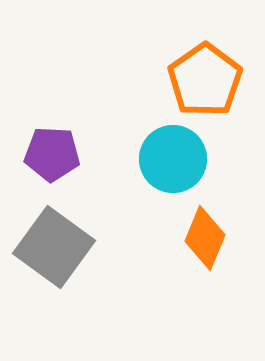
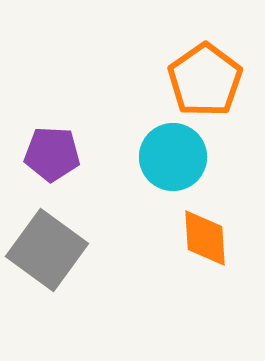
cyan circle: moved 2 px up
orange diamond: rotated 26 degrees counterclockwise
gray square: moved 7 px left, 3 px down
